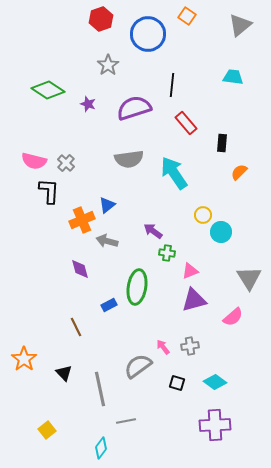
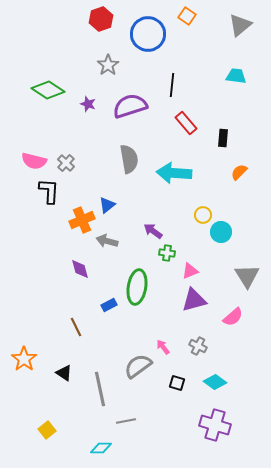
cyan trapezoid at (233, 77): moved 3 px right, 1 px up
purple semicircle at (134, 108): moved 4 px left, 2 px up
black rectangle at (222, 143): moved 1 px right, 5 px up
gray semicircle at (129, 159): rotated 92 degrees counterclockwise
cyan arrow at (174, 173): rotated 52 degrees counterclockwise
gray triangle at (249, 278): moved 2 px left, 2 px up
gray cross at (190, 346): moved 8 px right; rotated 36 degrees clockwise
black triangle at (64, 373): rotated 12 degrees counterclockwise
purple cross at (215, 425): rotated 20 degrees clockwise
cyan diamond at (101, 448): rotated 55 degrees clockwise
